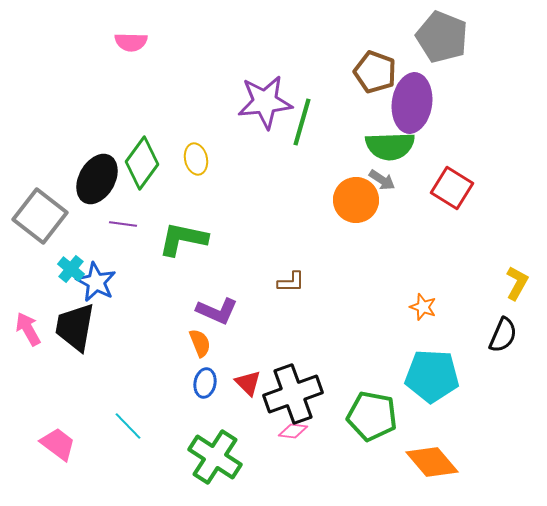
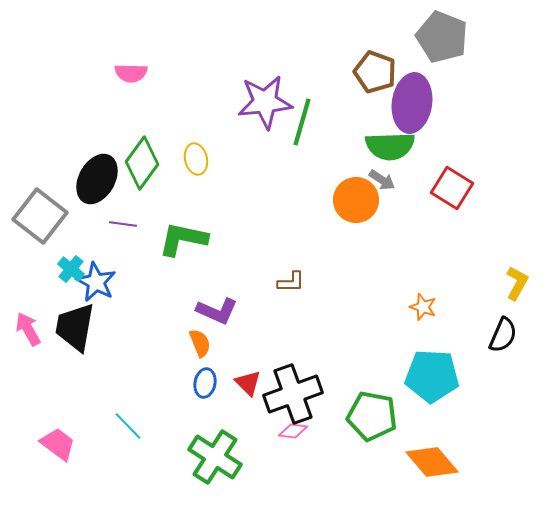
pink semicircle: moved 31 px down
